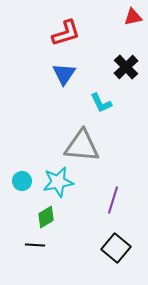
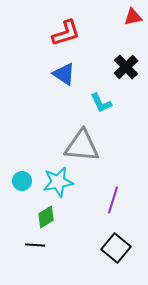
blue triangle: rotated 30 degrees counterclockwise
